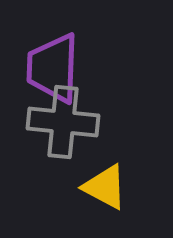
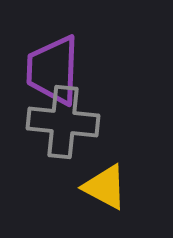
purple trapezoid: moved 2 px down
